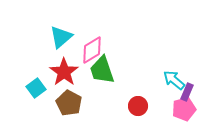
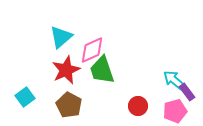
pink diamond: rotated 8 degrees clockwise
red star: moved 2 px right, 2 px up; rotated 12 degrees clockwise
cyan square: moved 11 px left, 9 px down
purple rectangle: rotated 60 degrees counterclockwise
brown pentagon: moved 2 px down
pink pentagon: moved 9 px left, 2 px down
